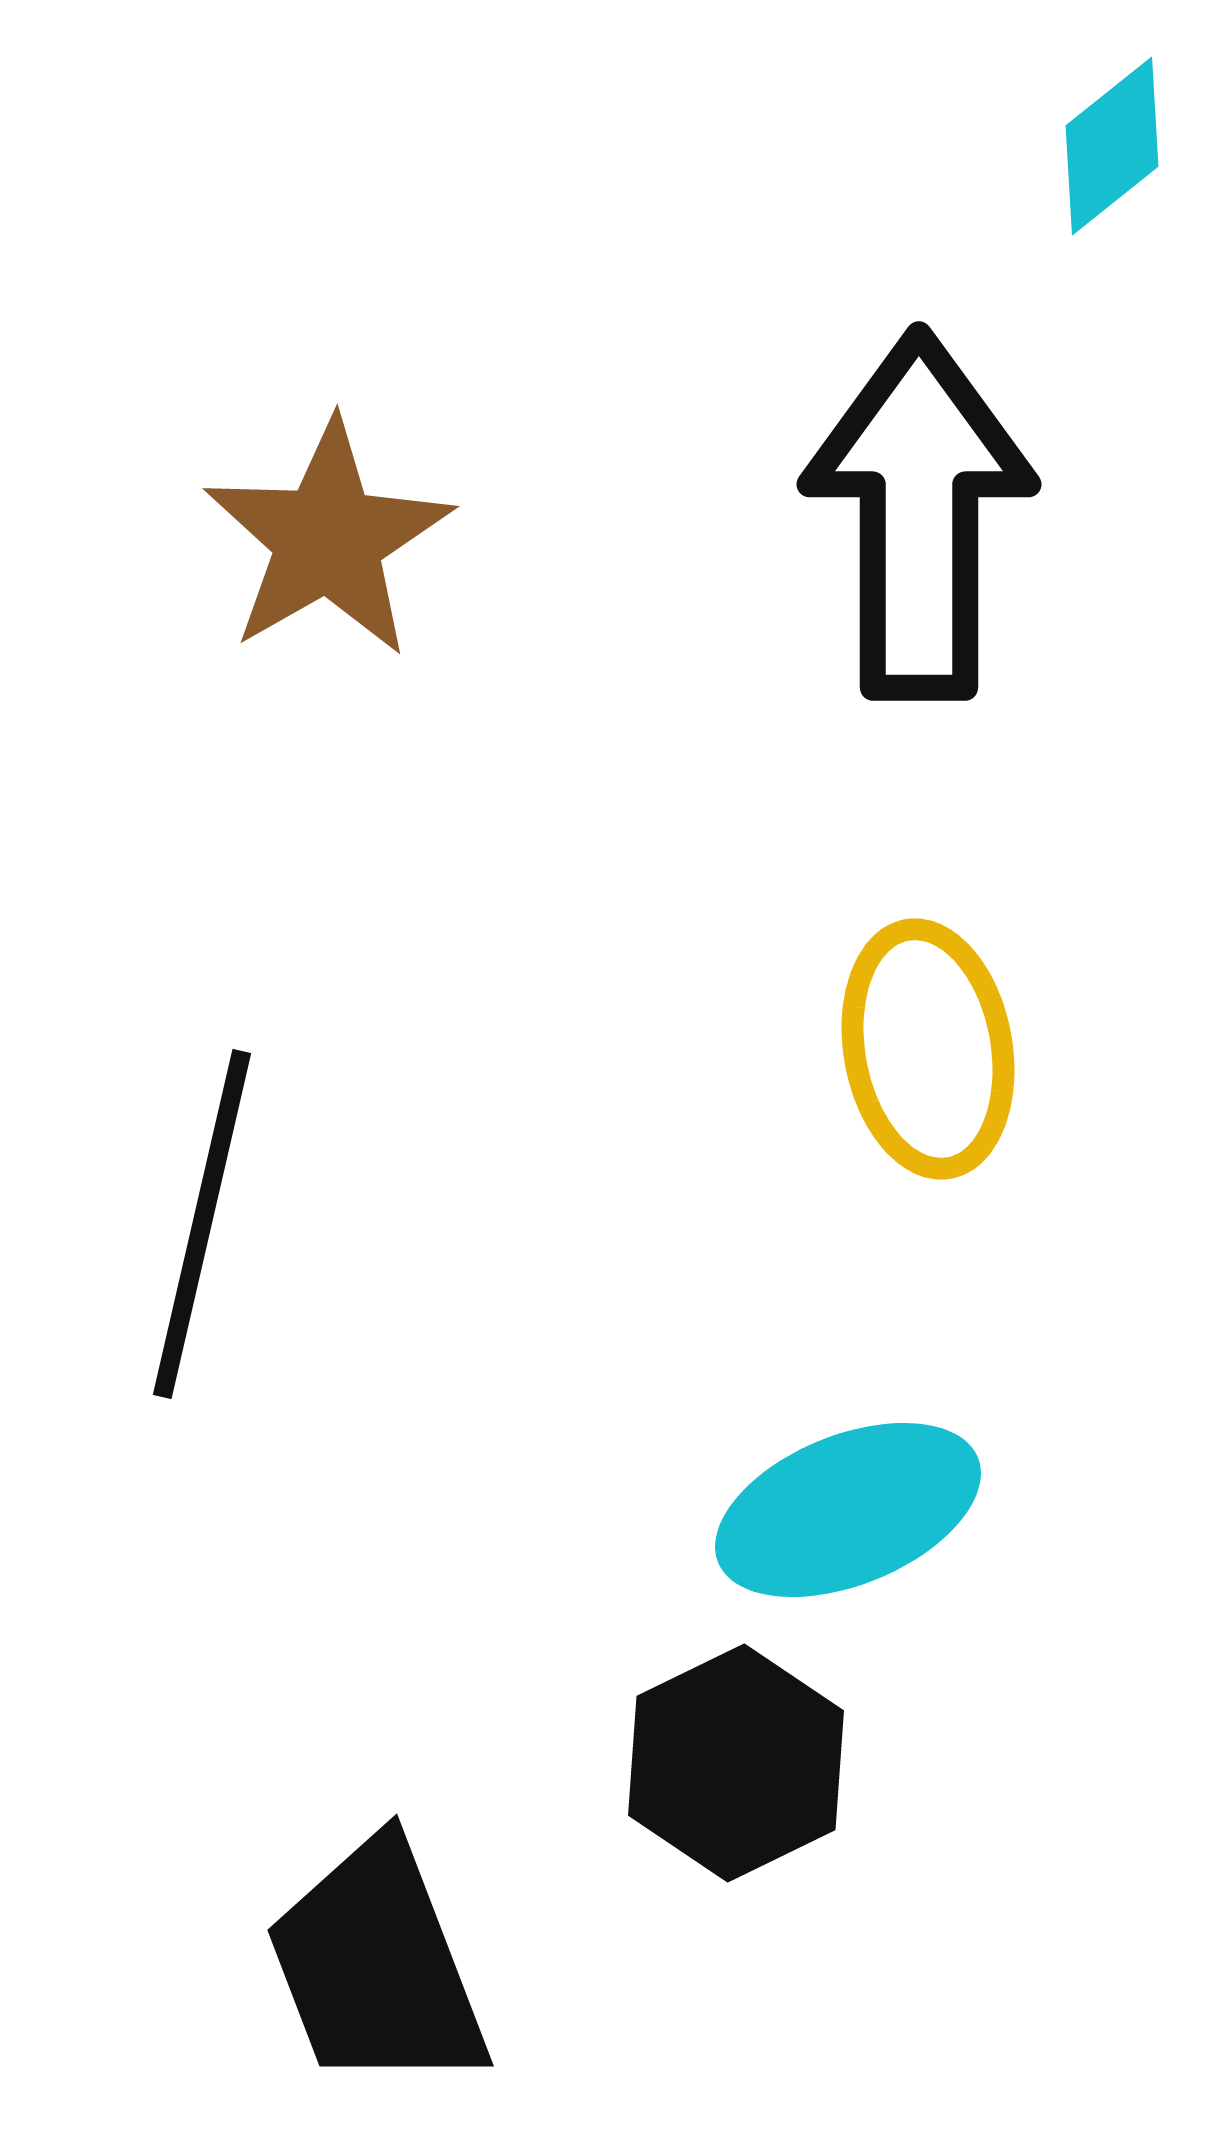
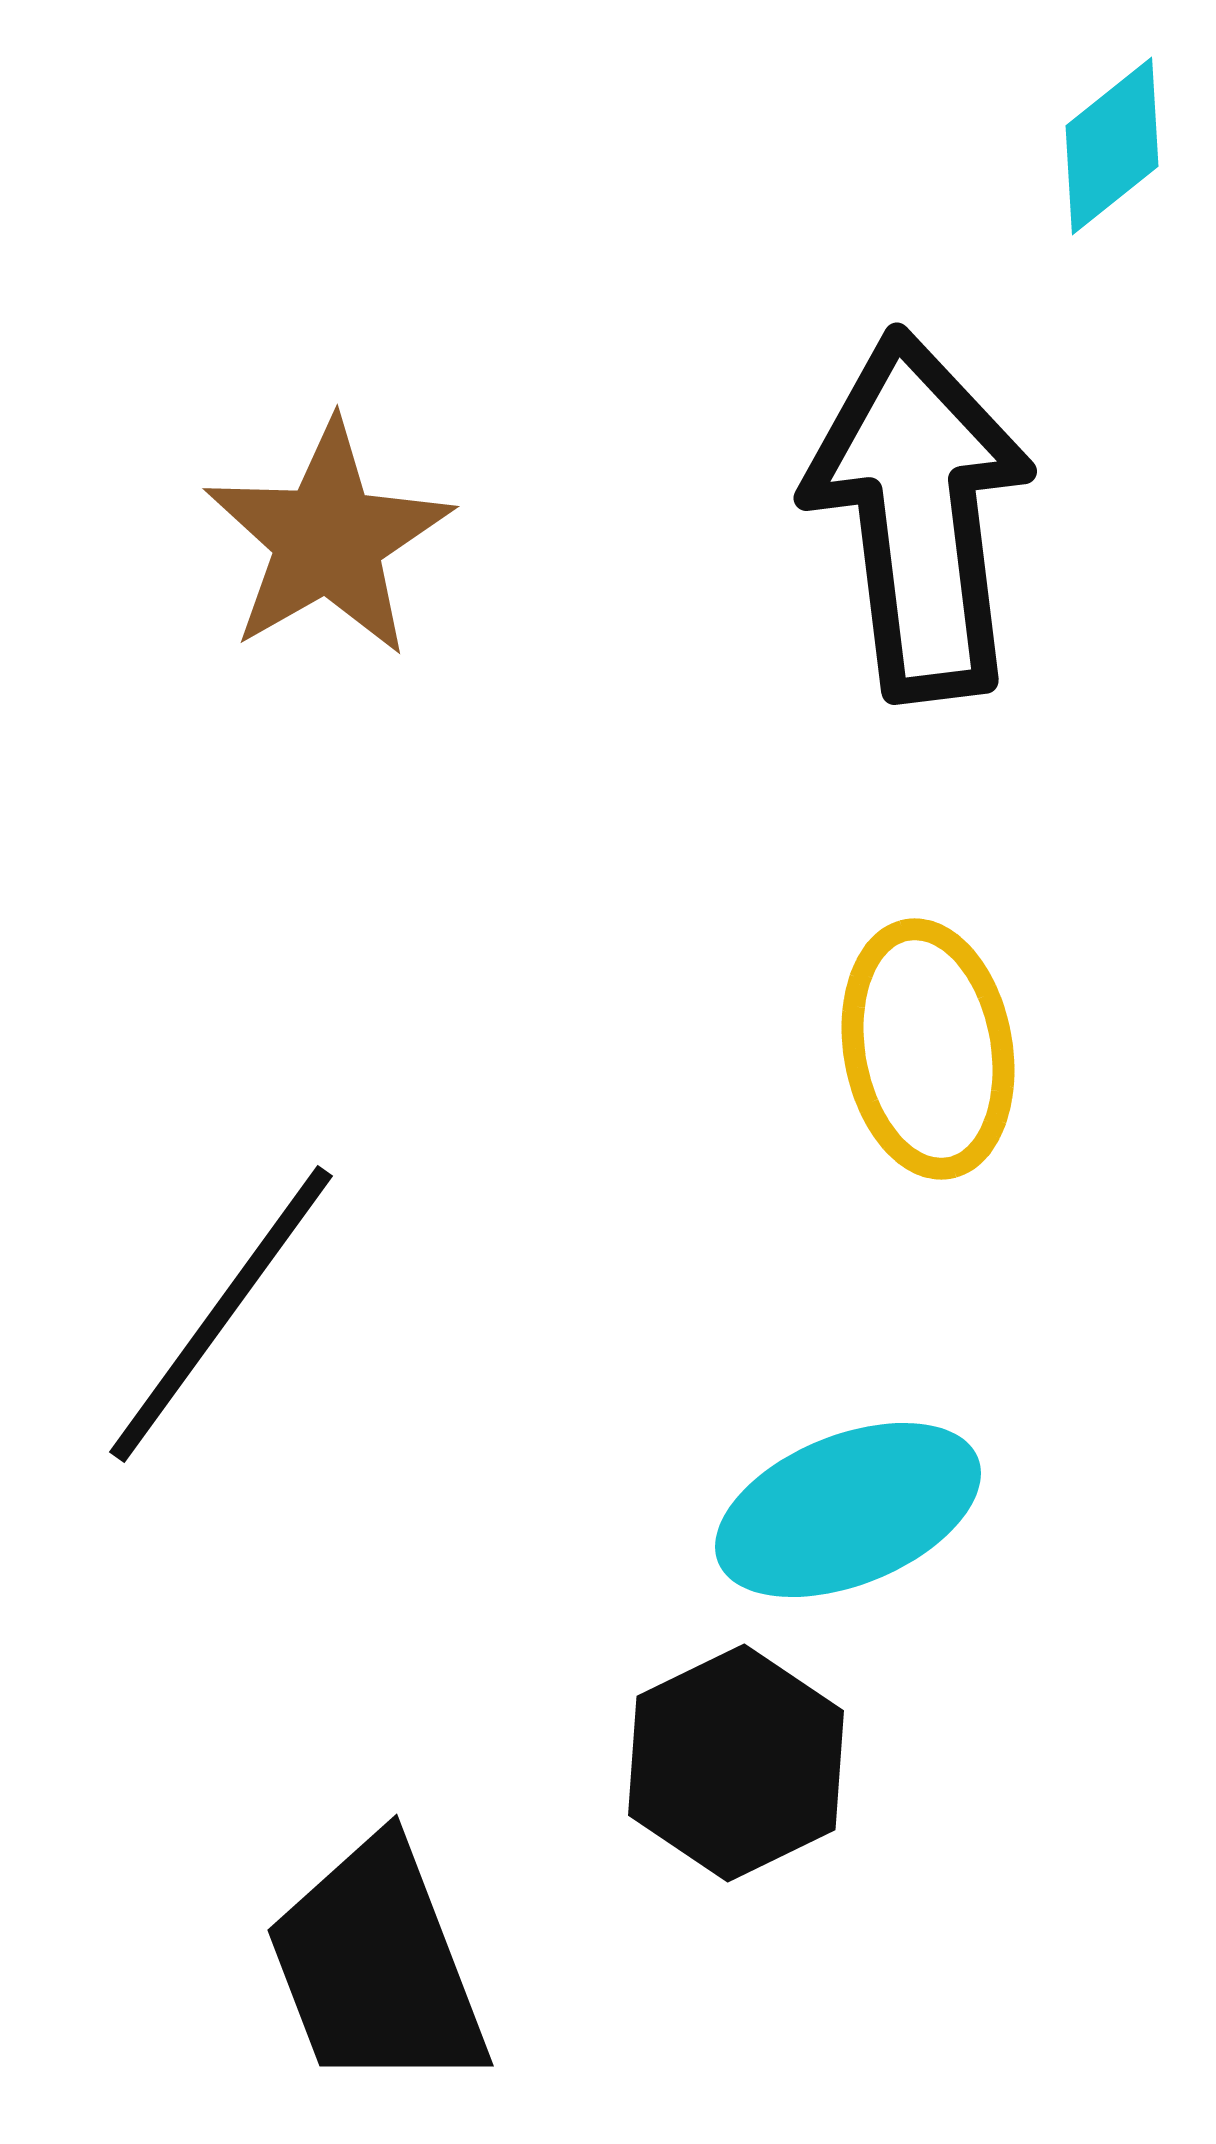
black arrow: rotated 7 degrees counterclockwise
black line: moved 19 px right, 90 px down; rotated 23 degrees clockwise
